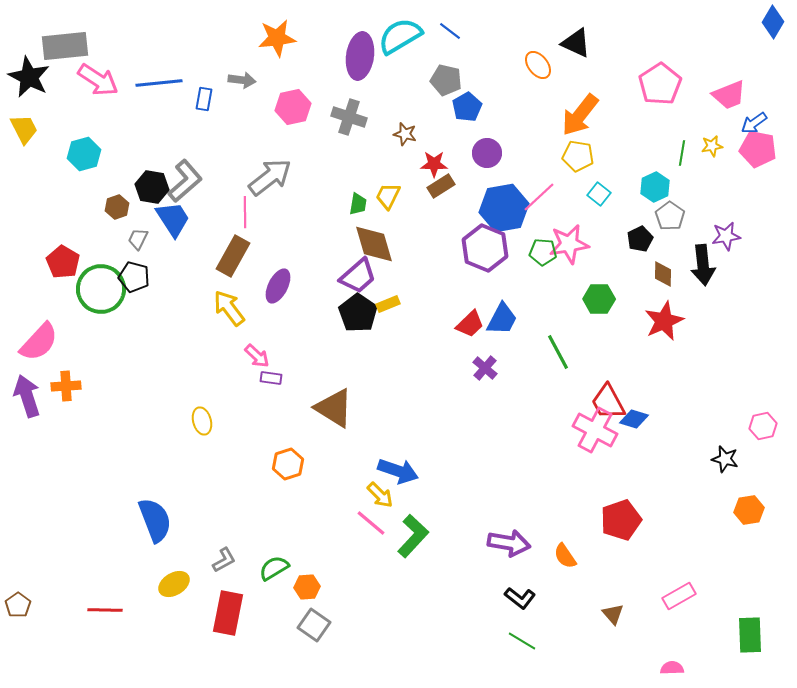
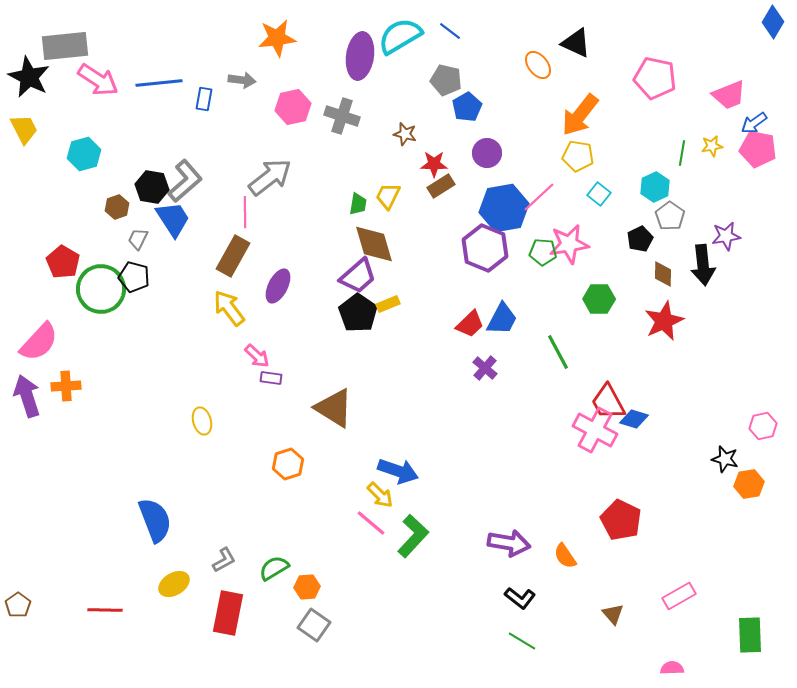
pink pentagon at (660, 84): moved 5 px left, 6 px up; rotated 27 degrees counterclockwise
gray cross at (349, 117): moved 7 px left, 1 px up
orange hexagon at (749, 510): moved 26 px up
red pentagon at (621, 520): rotated 27 degrees counterclockwise
